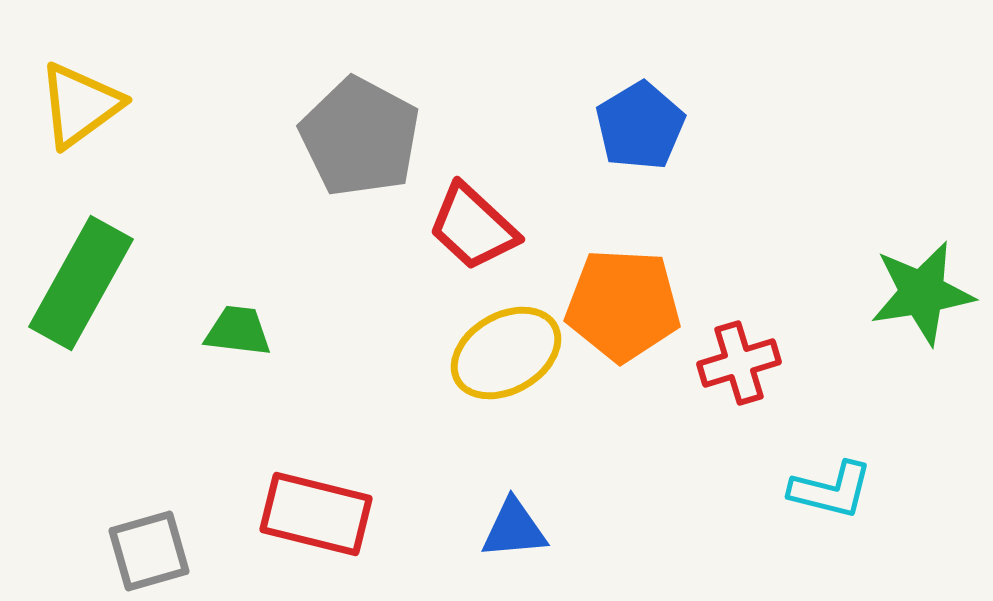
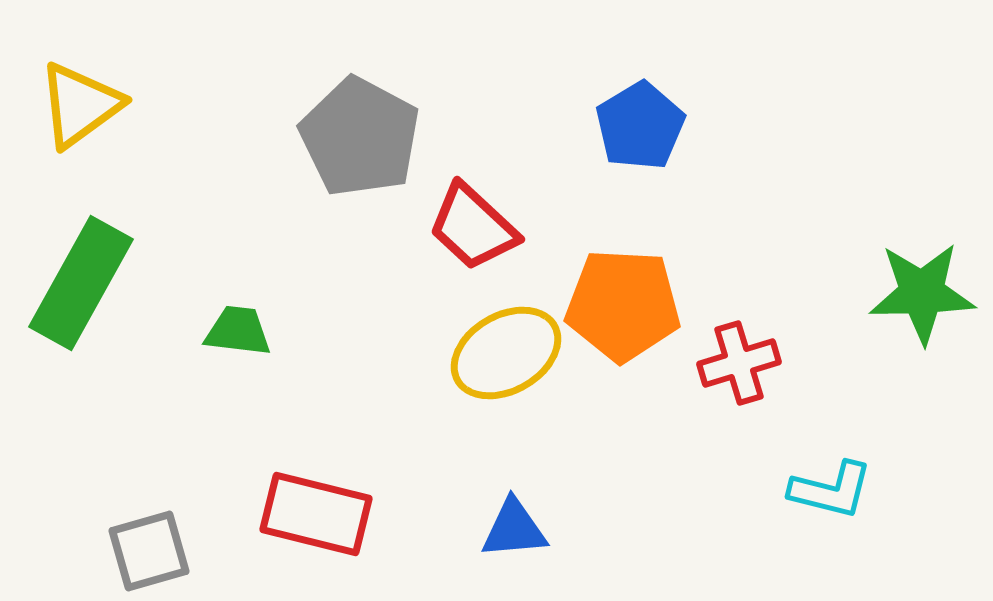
green star: rotated 8 degrees clockwise
